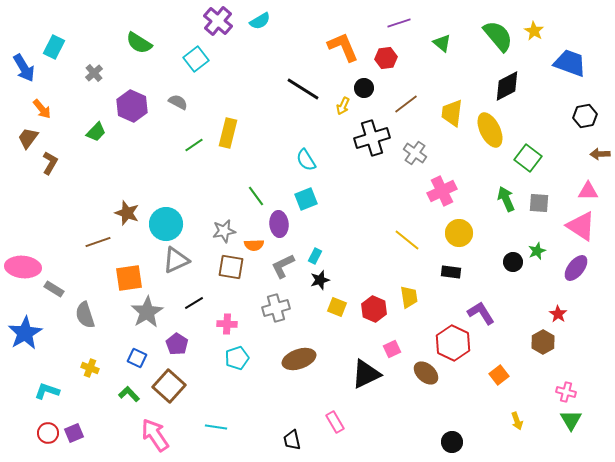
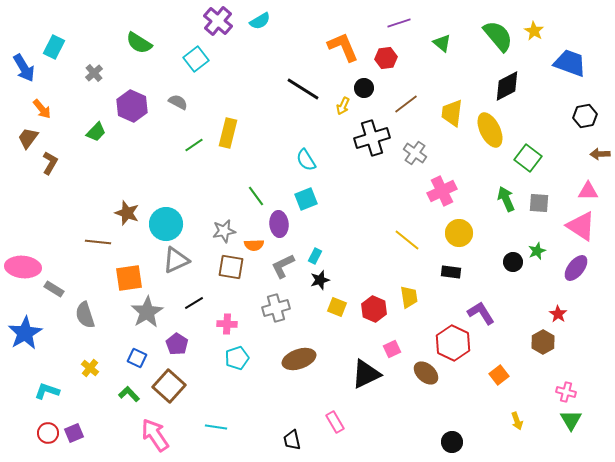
brown line at (98, 242): rotated 25 degrees clockwise
yellow cross at (90, 368): rotated 18 degrees clockwise
